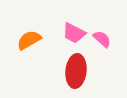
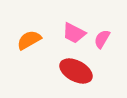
pink semicircle: rotated 102 degrees counterclockwise
red ellipse: rotated 68 degrees counterclockwise
